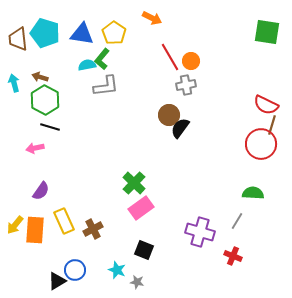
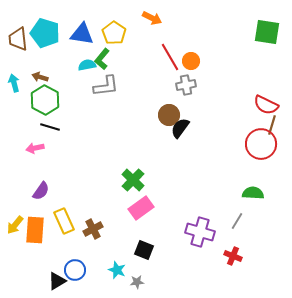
green cross: moved 1 px left, 3 px up
gray star: rotated 16 degrees counterclockwise
